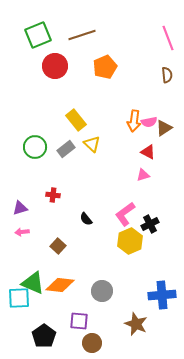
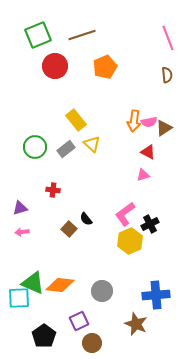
red cross: moved 5 px up
brown square: moved 11 px right, 17 px up
blue cross: moved 6 px left
purple square: rotated 30 degrees counterclockwise
